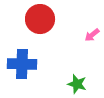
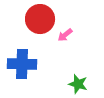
pink arrow: moved 27 px left
green star: moved 1 px right
